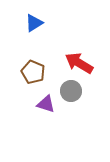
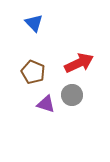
blue triangle: rotated 42 degrees counterclockwise
red arrow: rotated 124 degrees clockwise
gray circle: moved 1 px right, 4 px down
